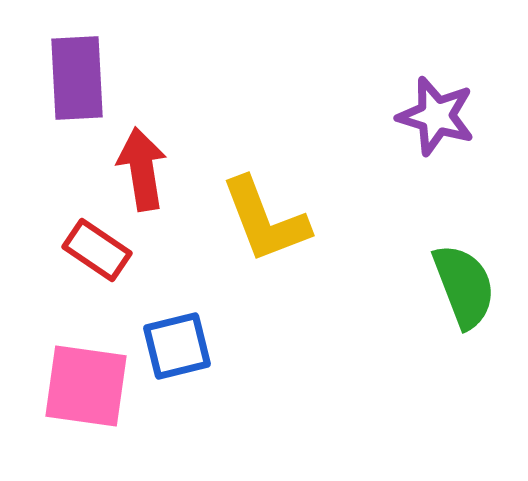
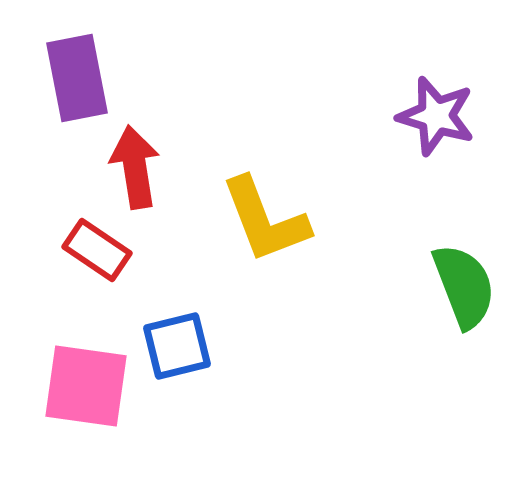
purple rectangle: rotated 8 degrees counterclockwise
red arrow: moved 7 px left, 2 px up
